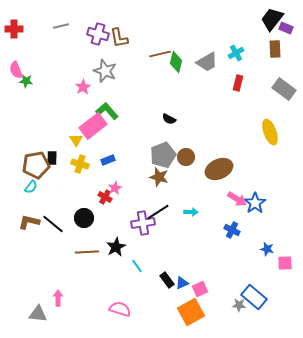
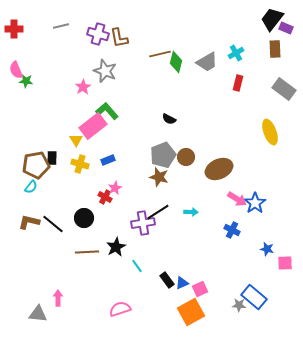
pink semicircle at (120, 309): rotated 35 degrees counterclockwise
